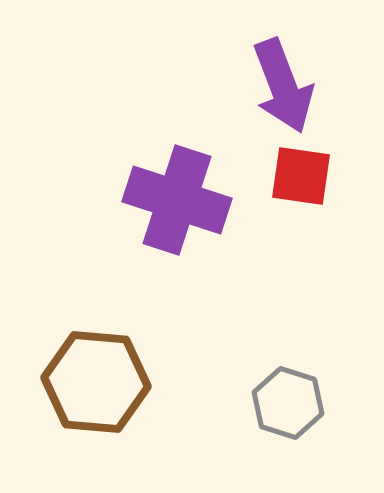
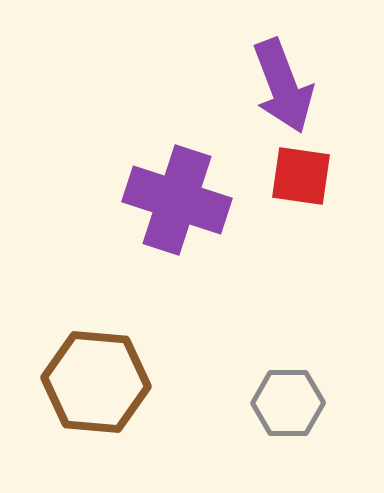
gray hexagon: rotated 18 degrees counterclockwise
